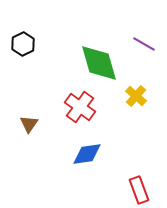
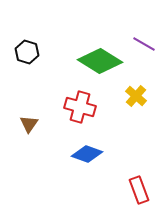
black hexagon: moved 4 px right, 8 px down; rotated 15 degrees counterclockwise
green diamond: moved 1 px right, 2 px up; rotated 42 degrees counterclockwise
red cross: rotated 20 degrees counterclockwise
blue diamond: rotated 28 degrees clockwise
